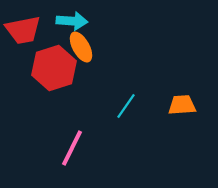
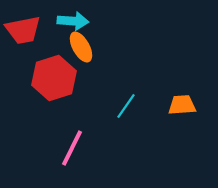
cyan arrow: moved 1 px right
red hexagon: moved 10 px down
